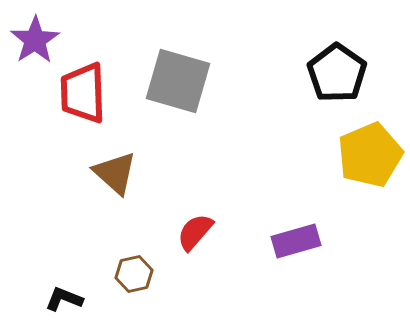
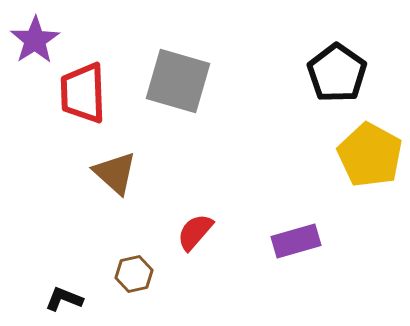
yellow pentagon: rotated 20 degrees counterclockwise
